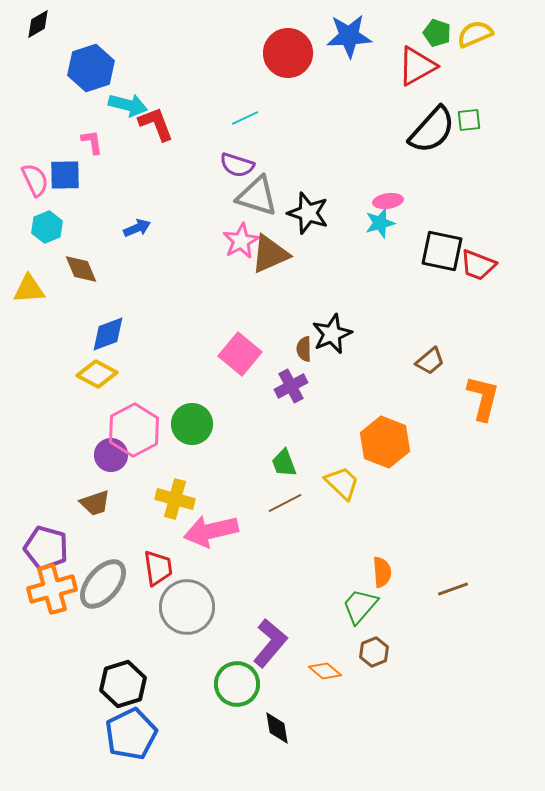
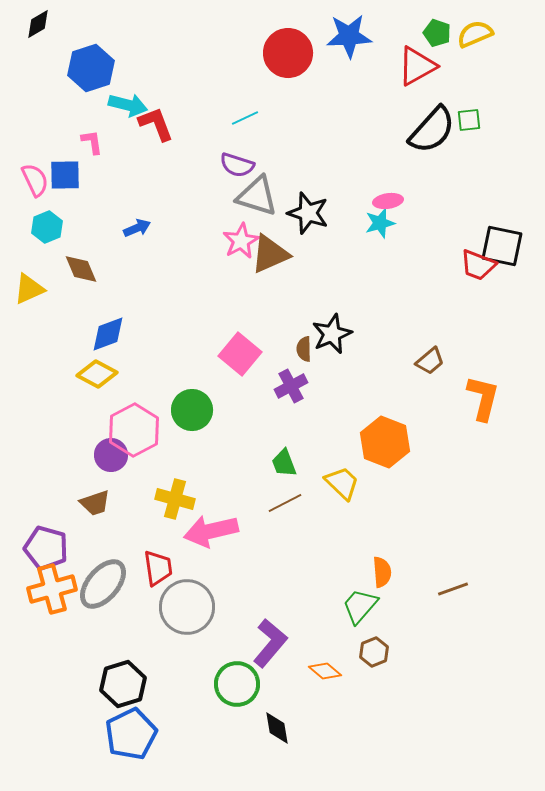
black square at (442, 251): moved 60 px right, 5 px up
yellow triangle at (29, 289): rotated 20 degrees counterclockwise
green circle at (192, 424): moved 14 px up
